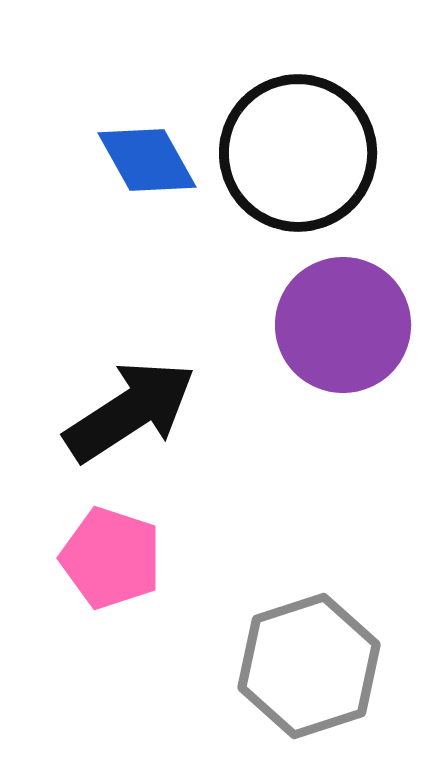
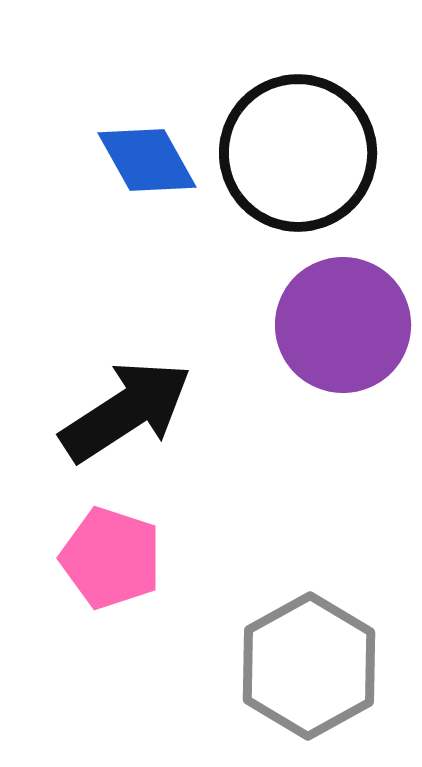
black arrow: moved 4 px left
gray hexagon: rotated 11 degrees counterclockwise
